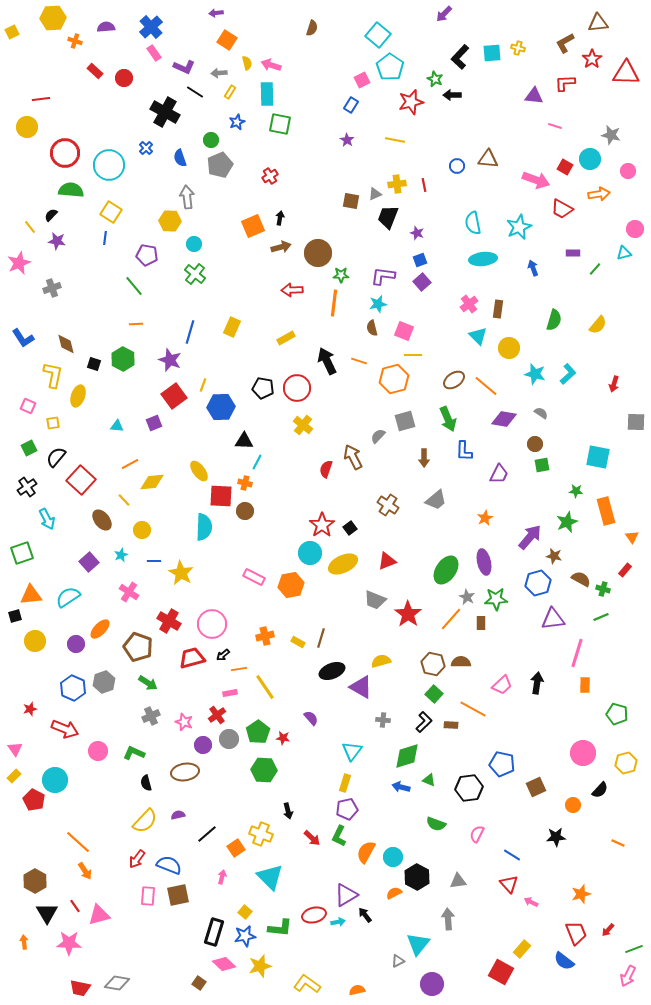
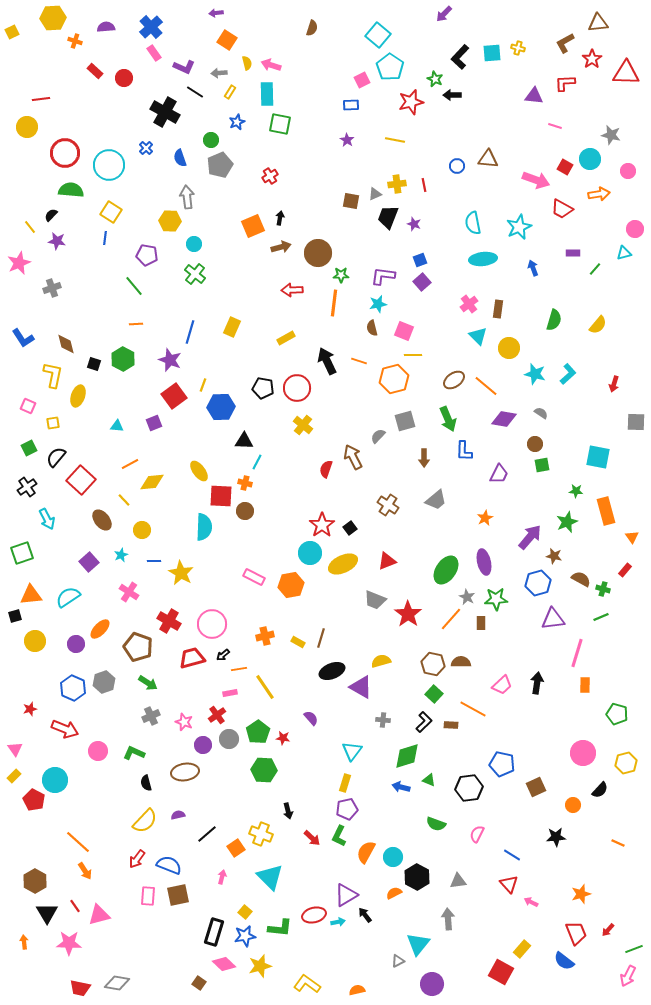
blue rectangle at (351, 105): rotated 56 degrees clockwise
purple star at (417, 233): moved 3 px left, 9 px up
